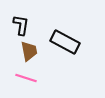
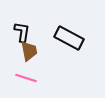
black L-shape: moved 1 px right, 7 px down
black rectangle: moved 4 px right, 4 px up
